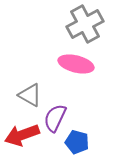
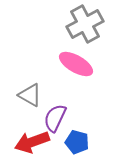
pink ellipse: rotated 16 degrees clockwise
red arrow: moved 10 px right, 7 px down
